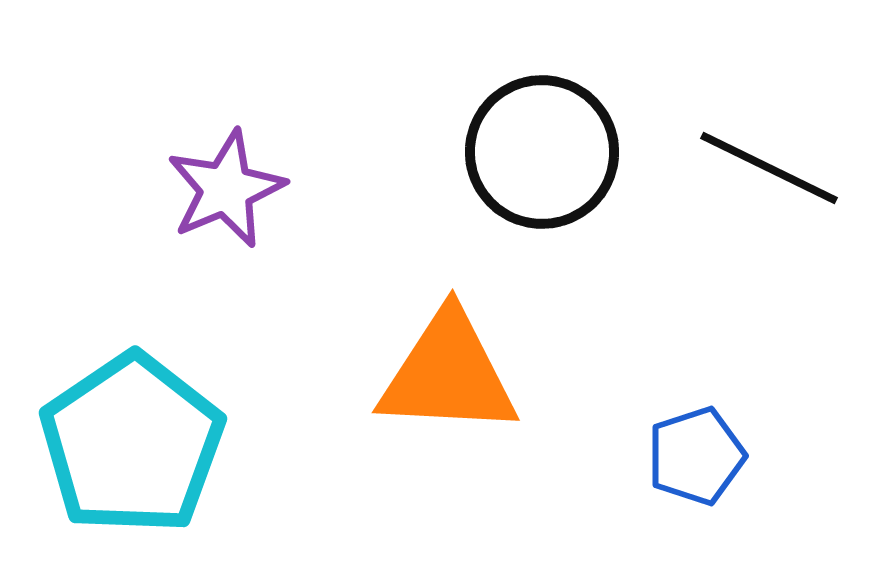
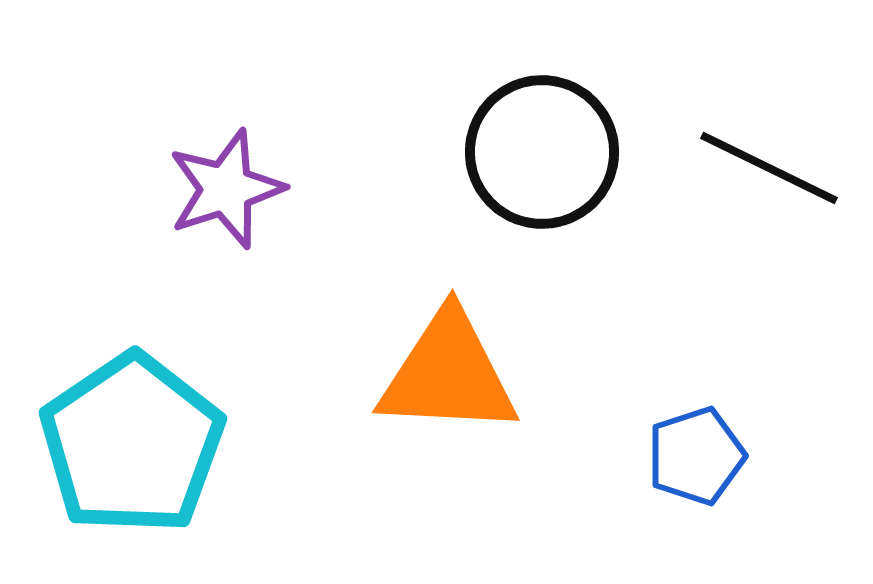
purple star: rotated 5 degrees clockwise
